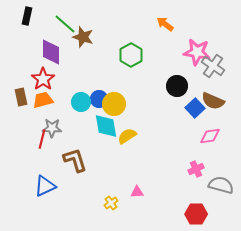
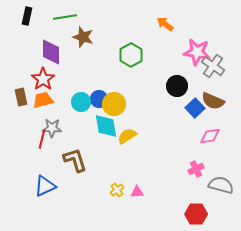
green line: moved 7 px up; rotated 50 degrees counterclockwise
yellow cross: moved 6 px right, 13 px up
